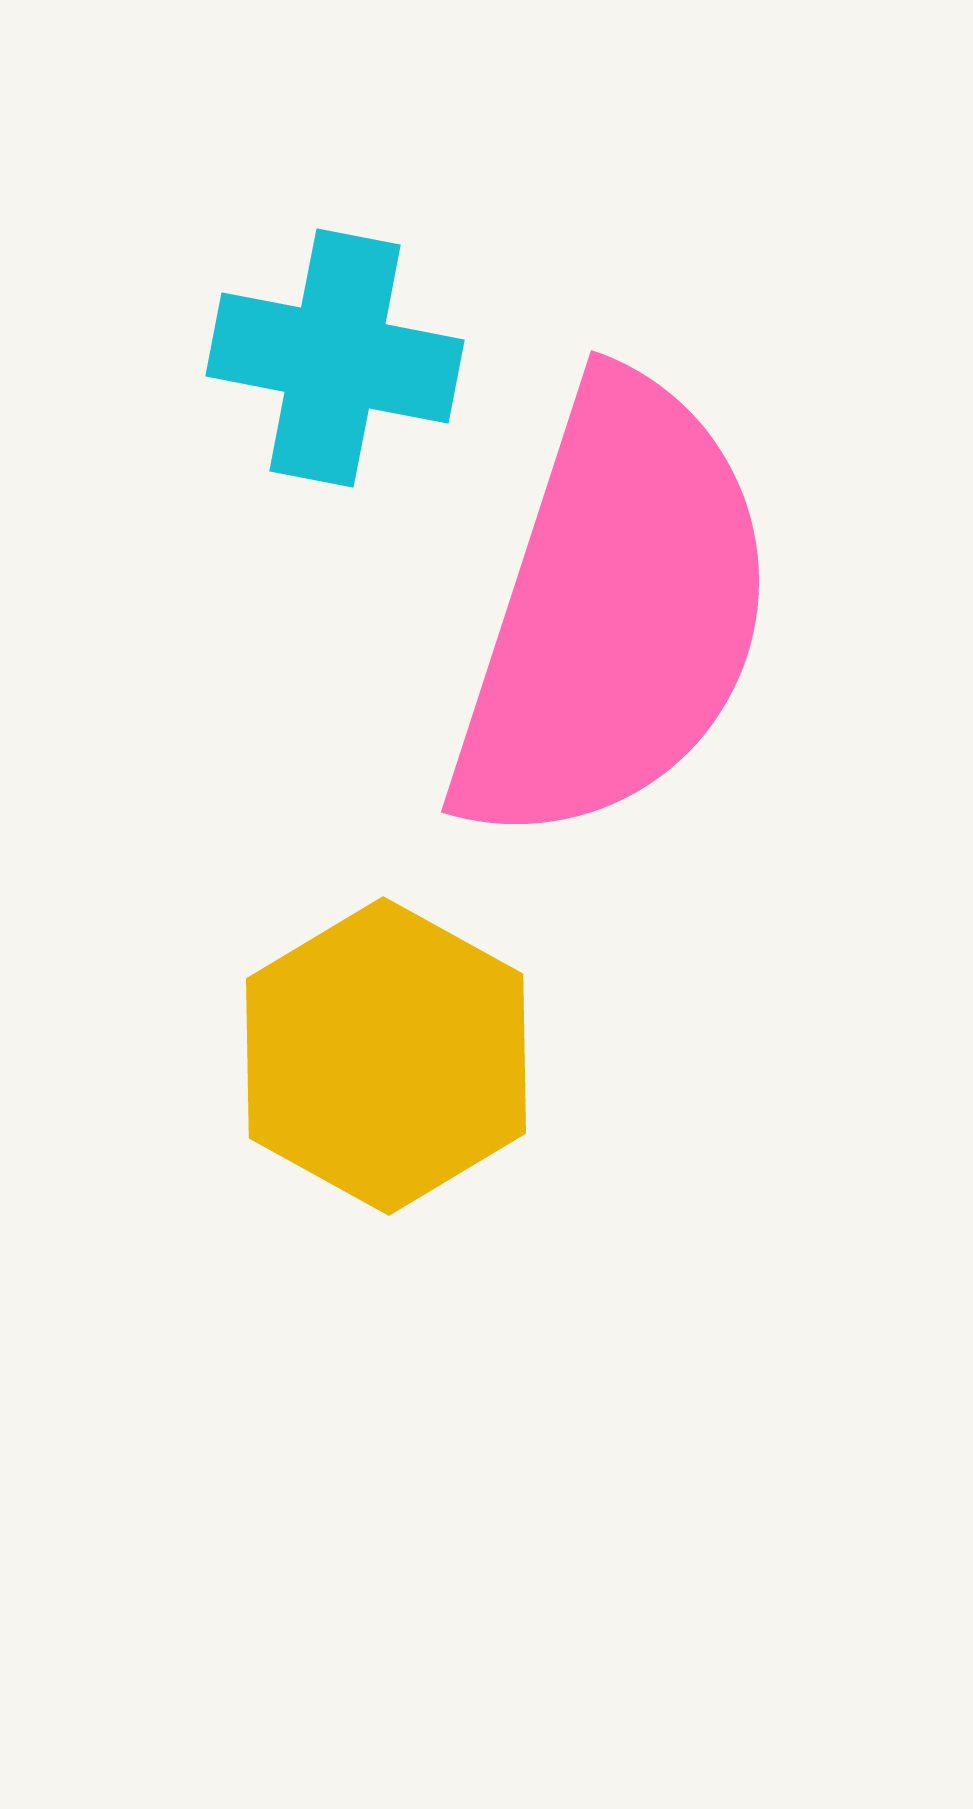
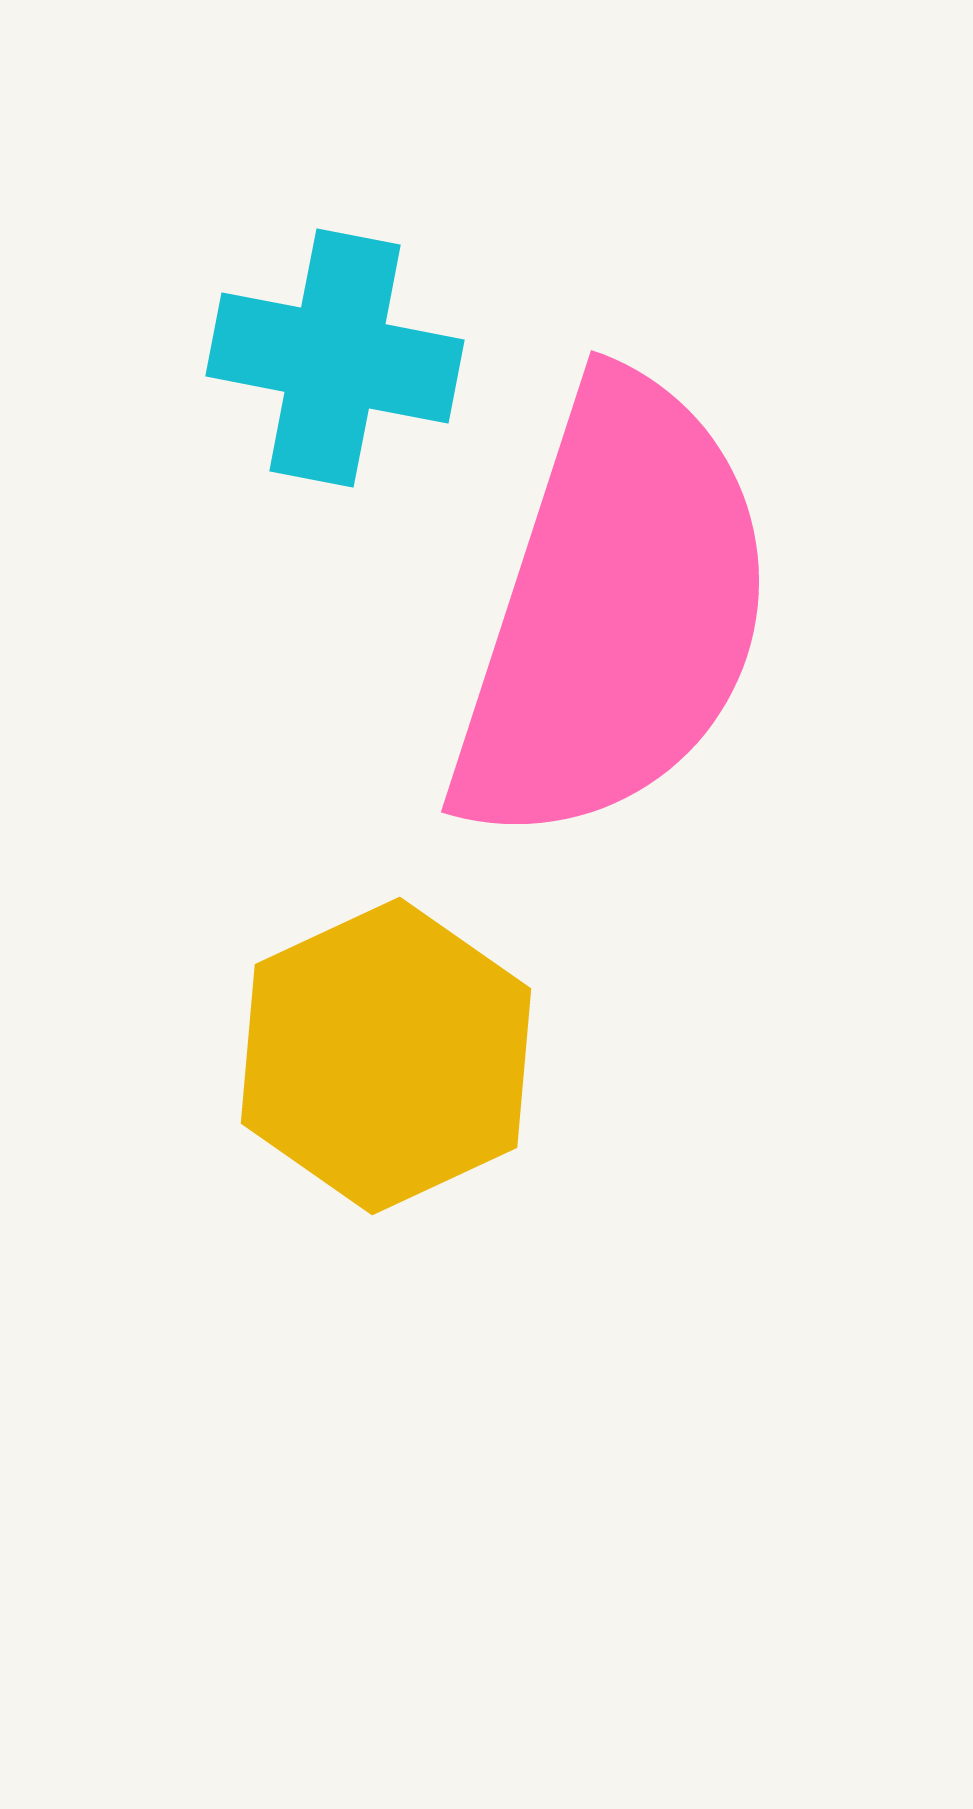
yellow hexagon: rotated 6 degrees clockwise
